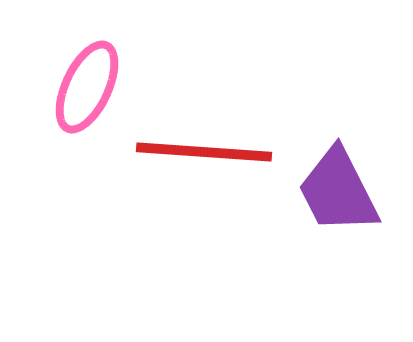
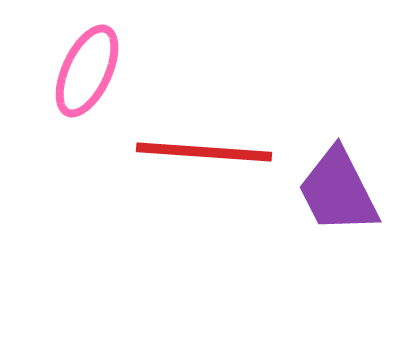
pink ellipse: moved 16 px up
